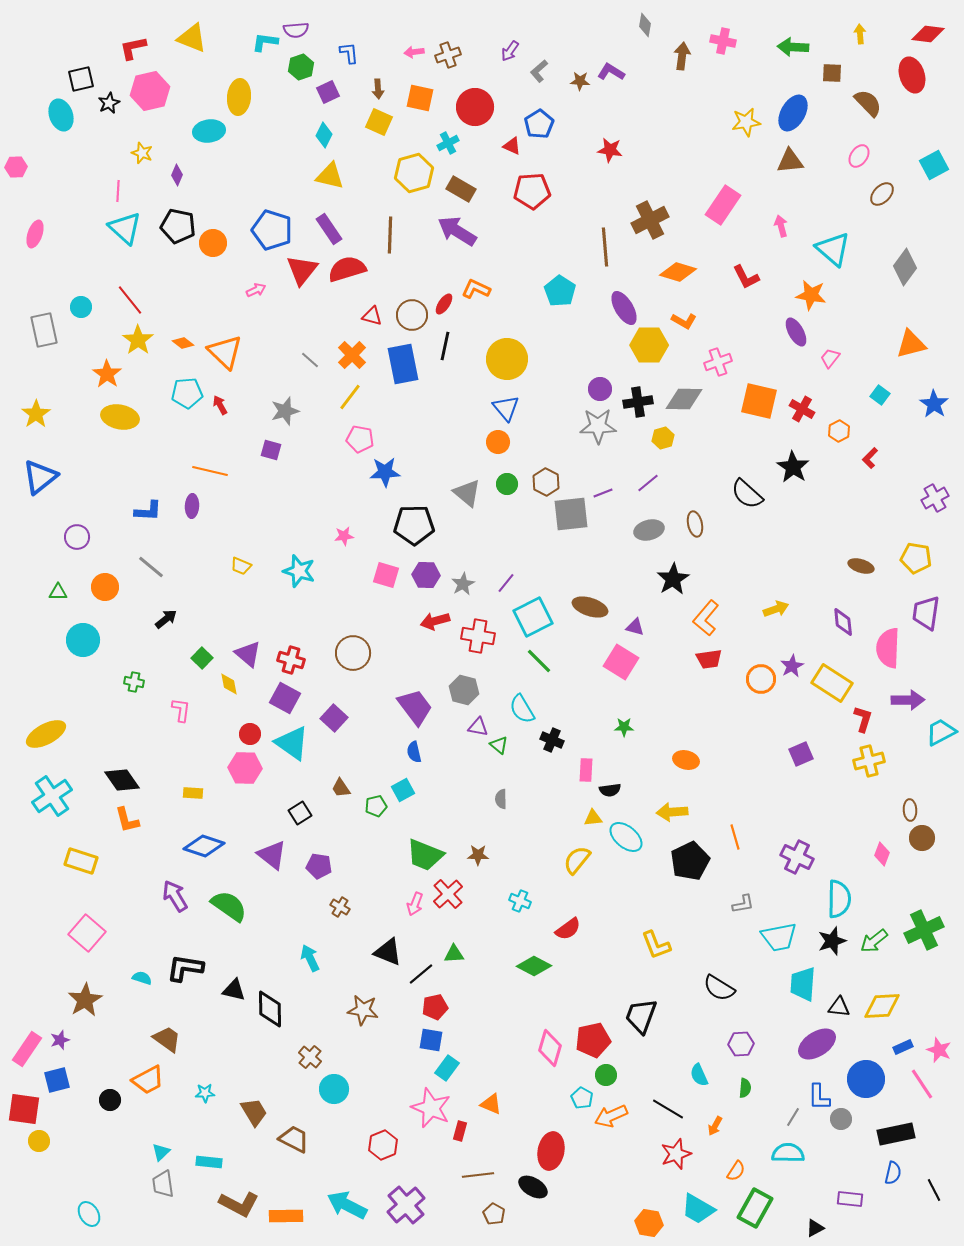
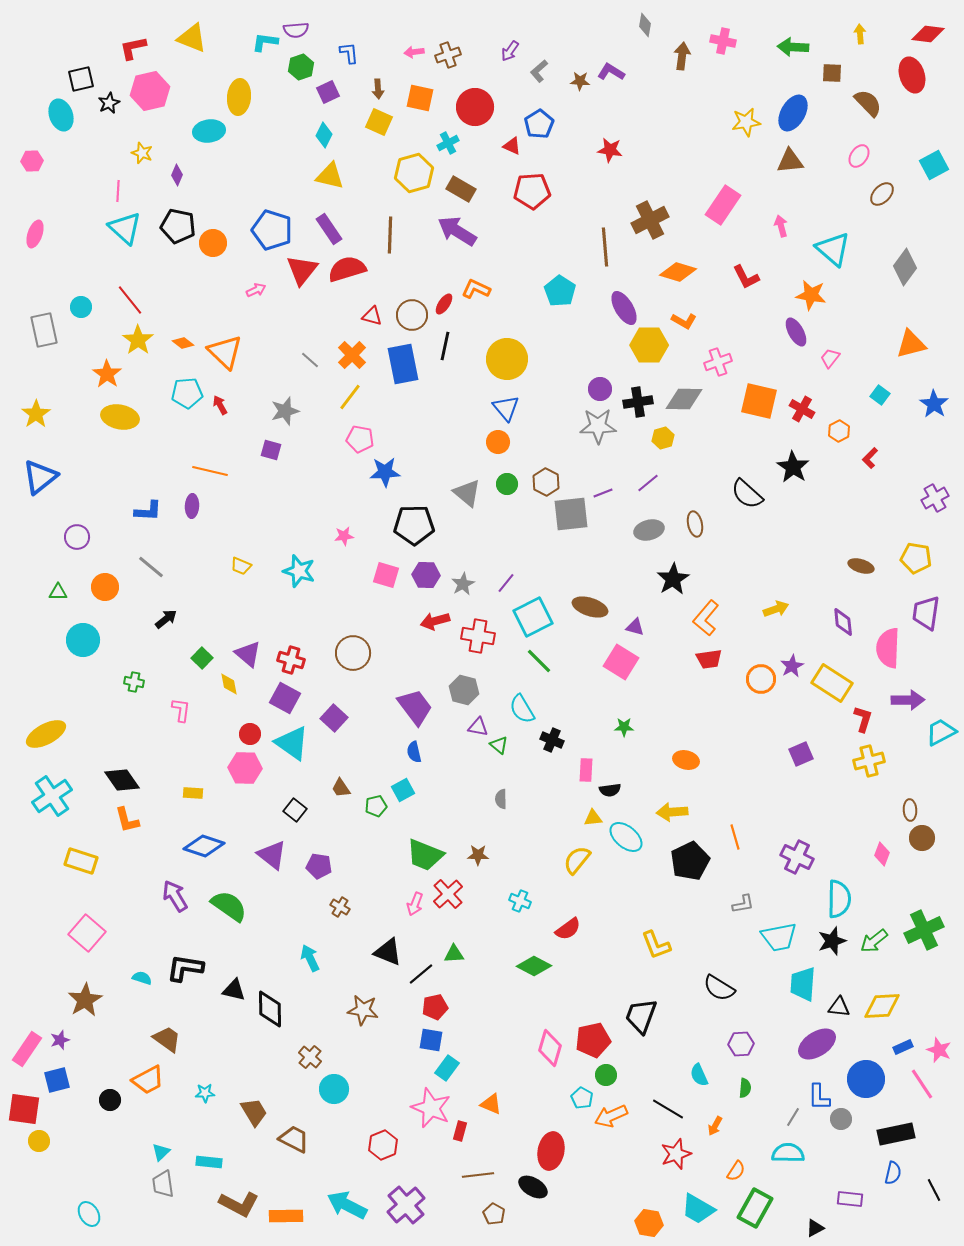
pink hexagon at (16, 167): moved 16 px right, 6 px up
black square at (300, 813): moved 5 px left, 3 px up; rotated 20 degrees counterclockwise
